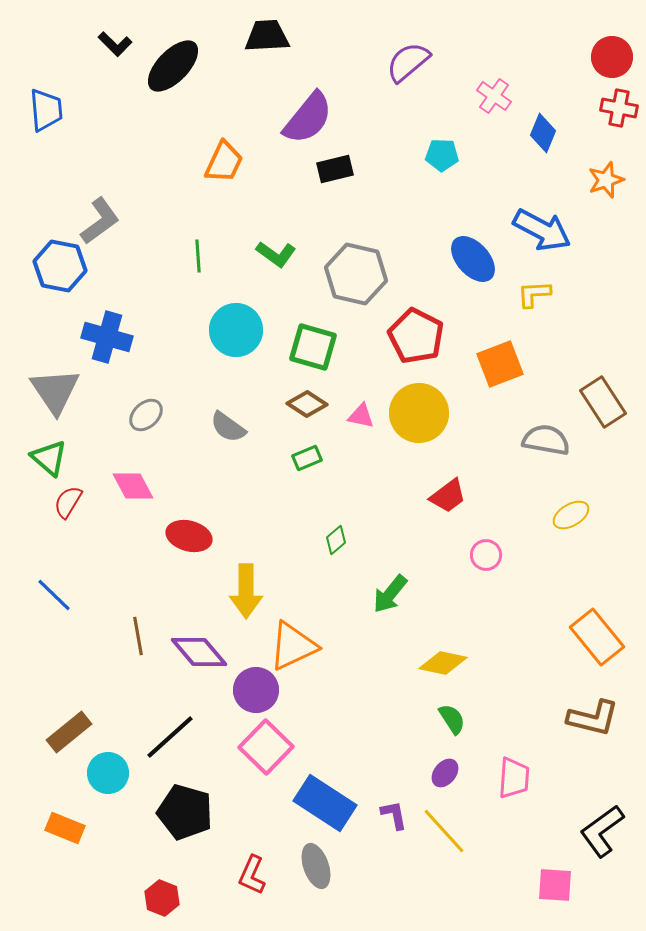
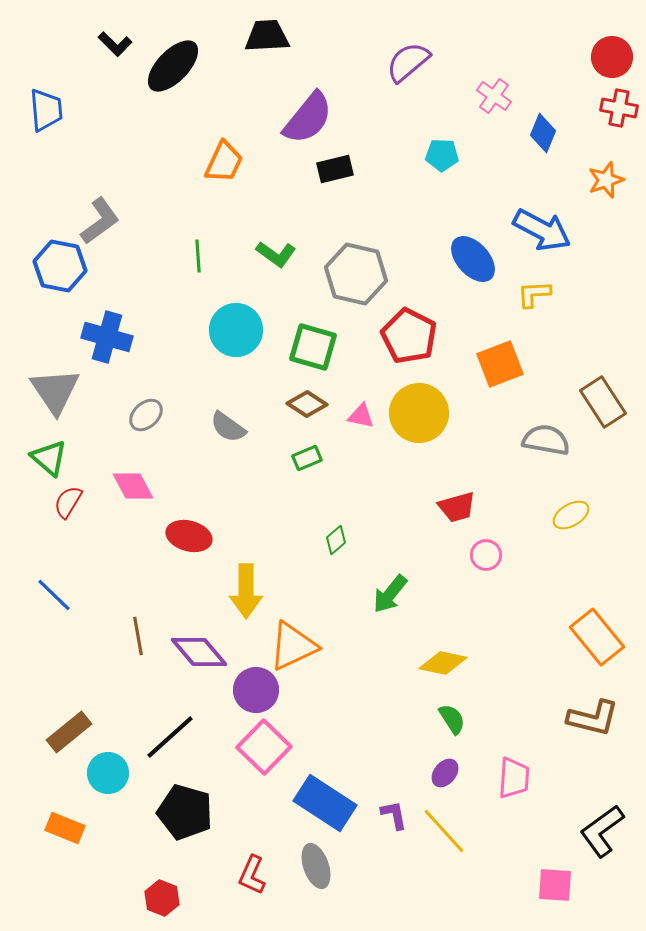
red pentagon at (416, 336): moved 7 px left
red trapezoid at (448, 496): moved 9 px right, 11 px down; rotated 21 degrees clockwise
pink square at (266, 747): moved 2 px left
